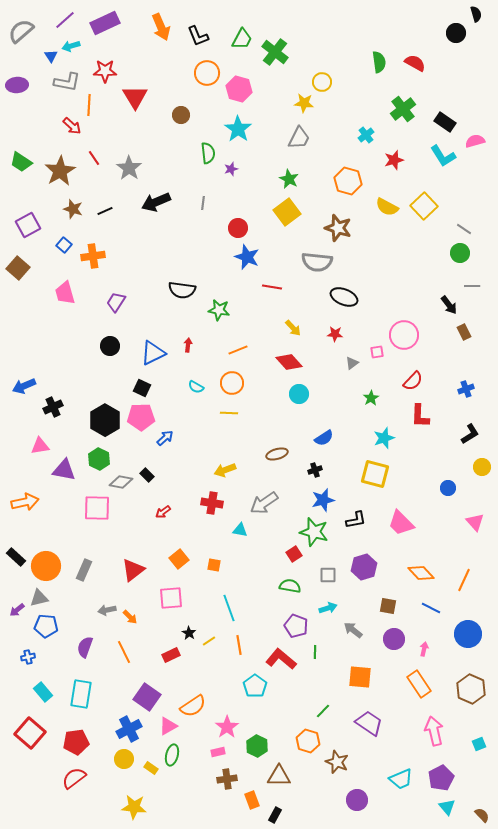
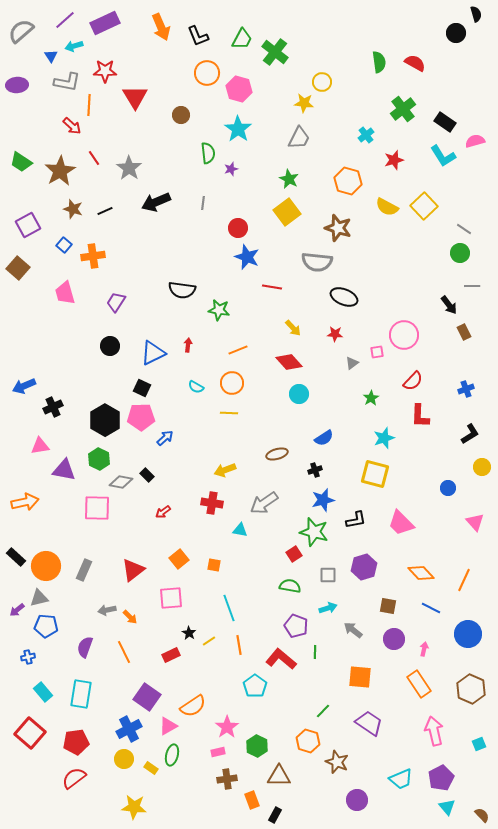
cyan arrow at (71, 46): moved 3 px right
